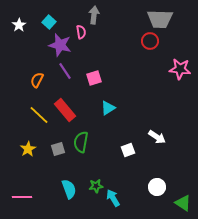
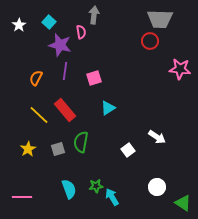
purple line: rotated 42 degrees clockwise
orange semicircle: moved 1 px left, 2 px up
white square: rotated 16 degrees counterclockwise
cyan arrow: moved 1 px left, 1 px up
